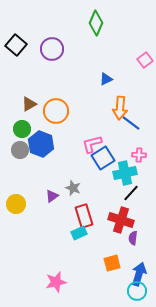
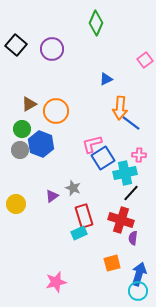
cyan circle: moved 1 px right
